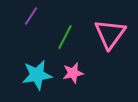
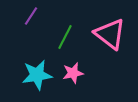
pink triangle: rotated 28 degrees counterclockwise
